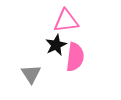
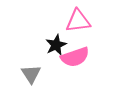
pink triangle: moved 12 px right
pink semicircle: rotated 64 degrees clockwise
